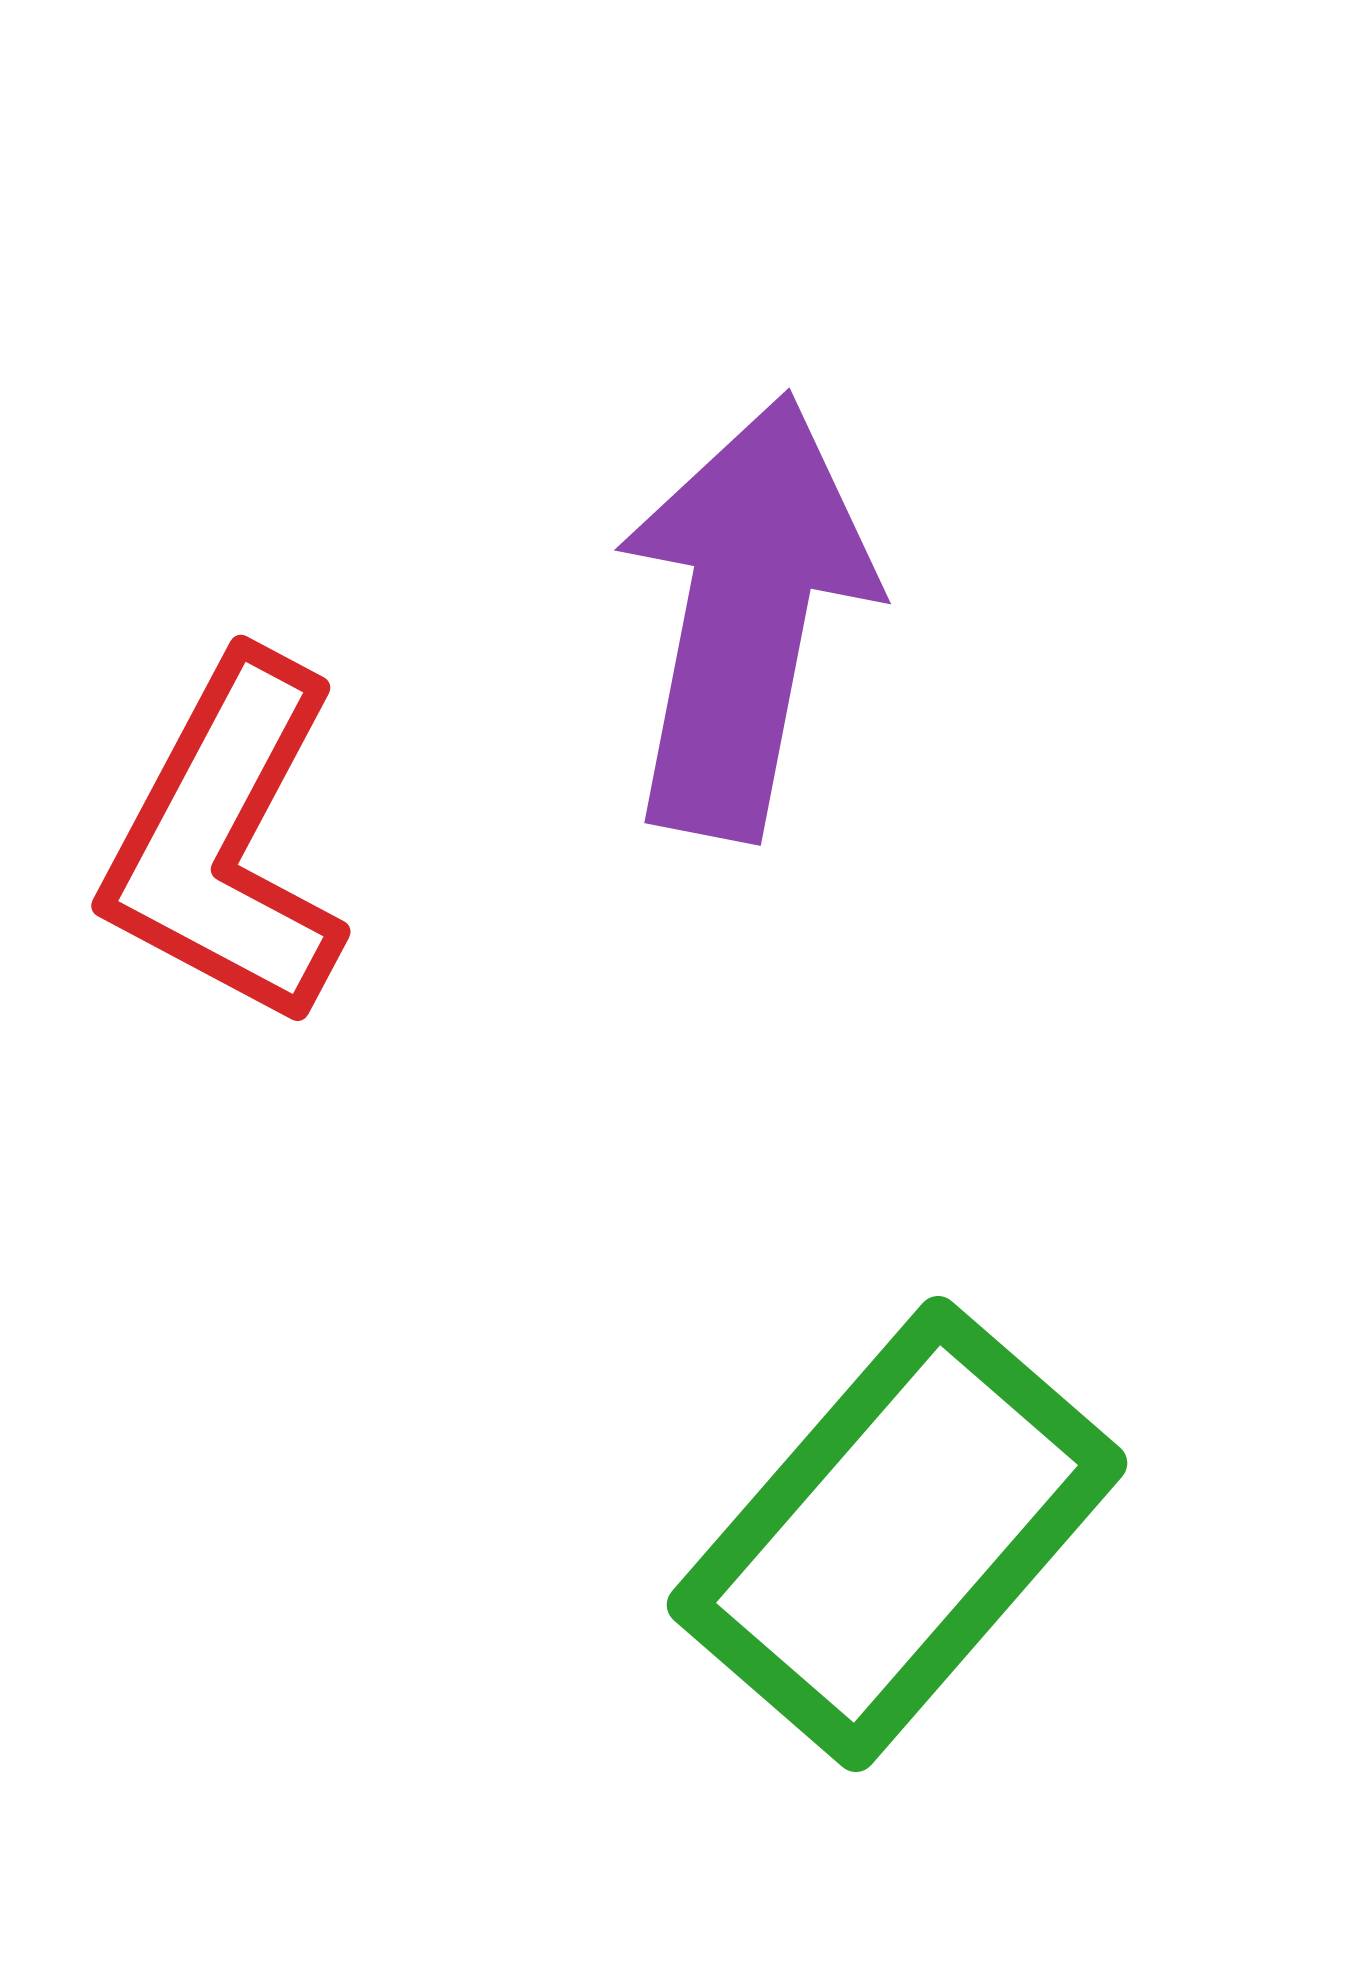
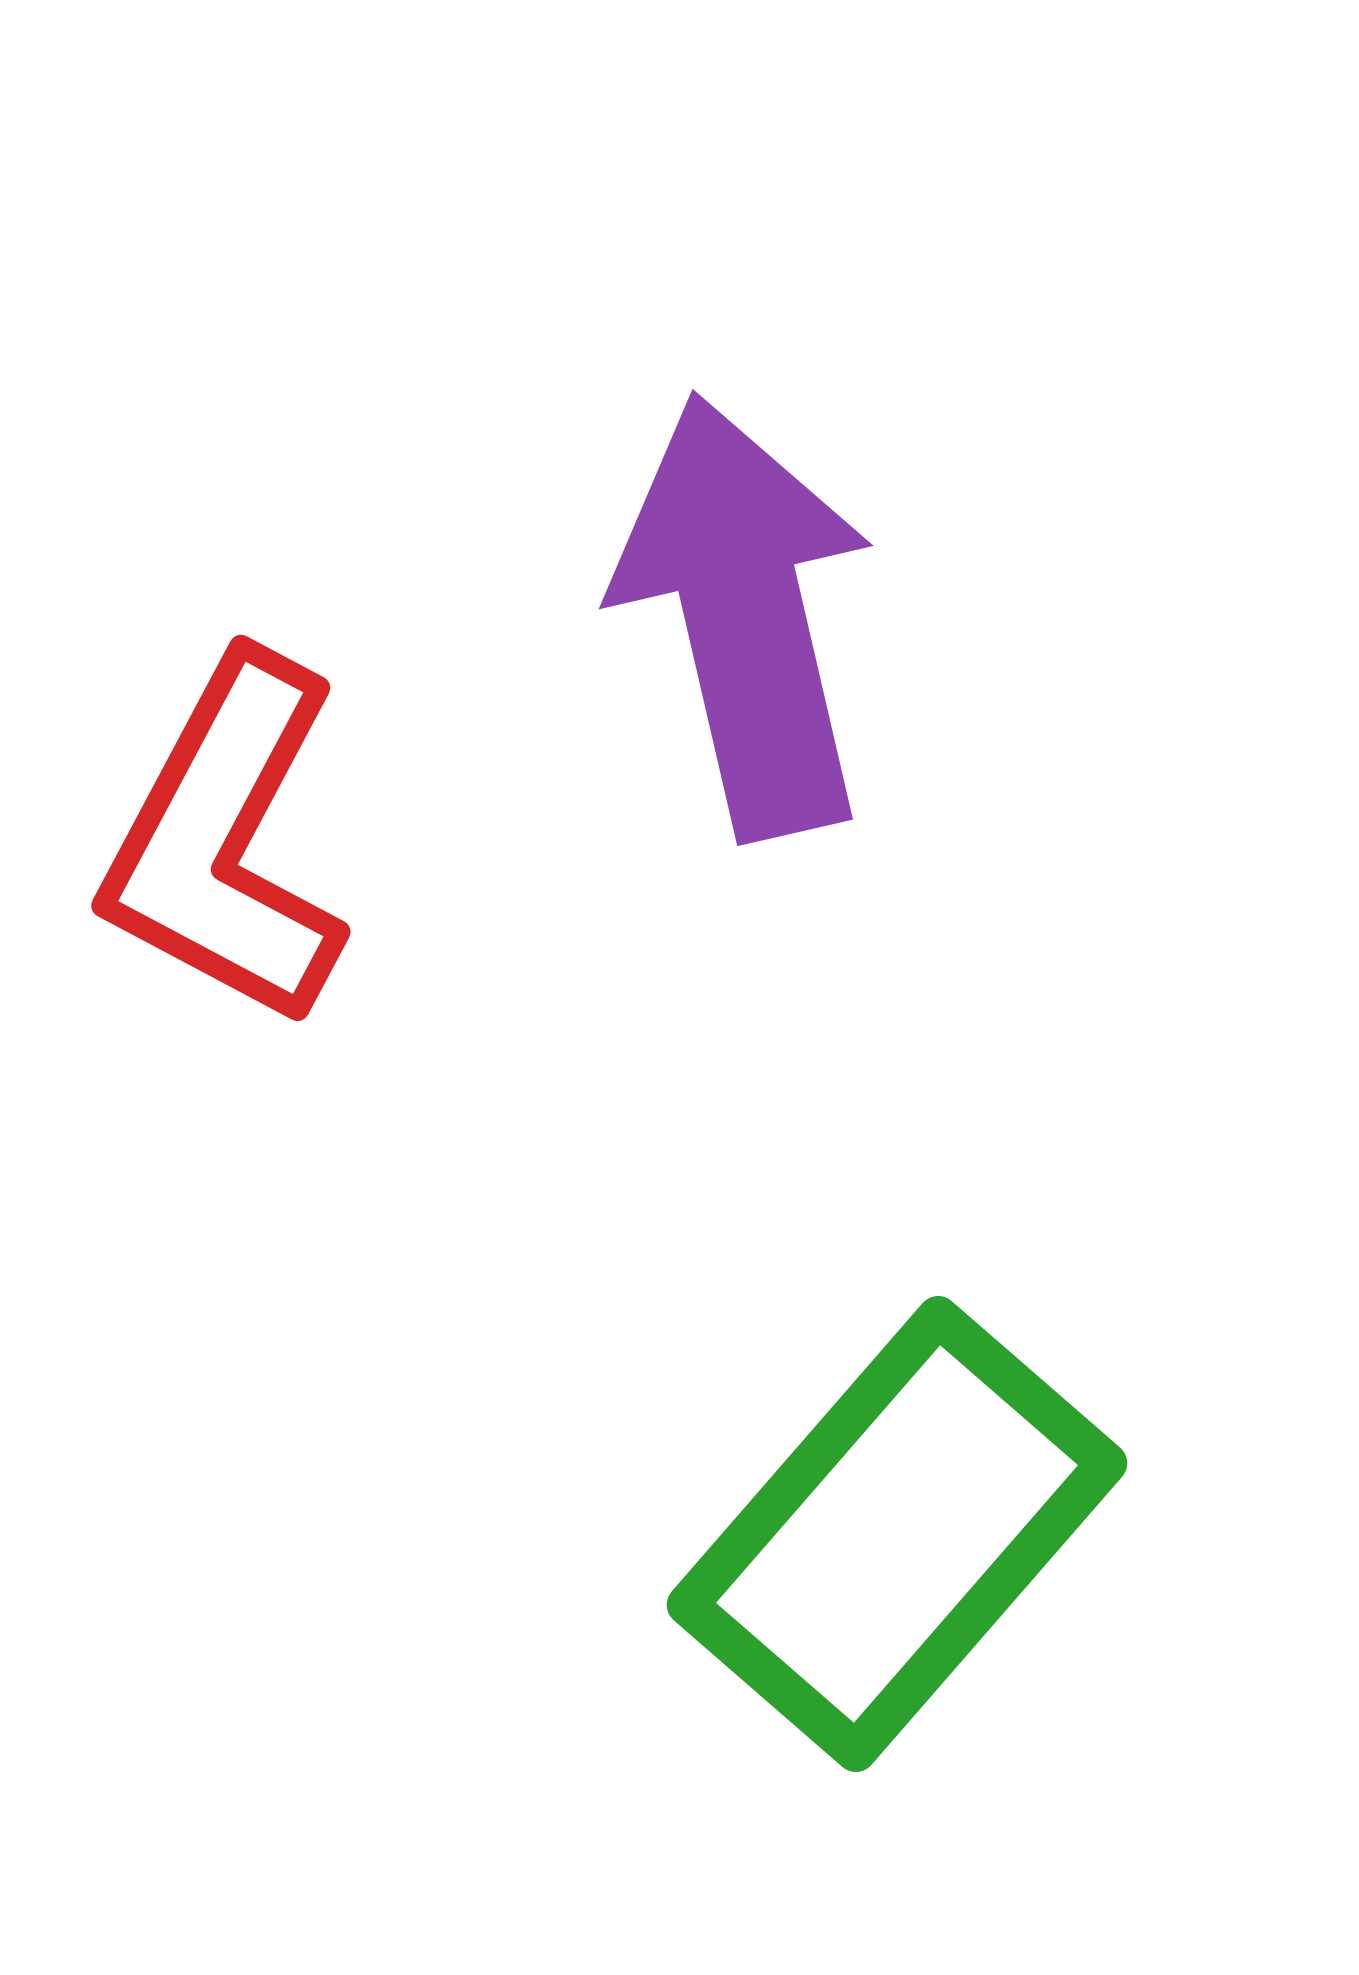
purple arrow: rotated 24 degrees counterclockwise
